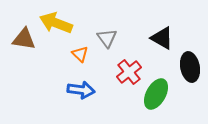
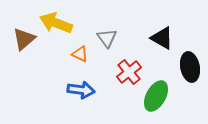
brown triangle: rotated 50 degrees counterclockwise
orange triangle: rotated 18 degrees counterclockwise
green ellipse: moved 2 px down
